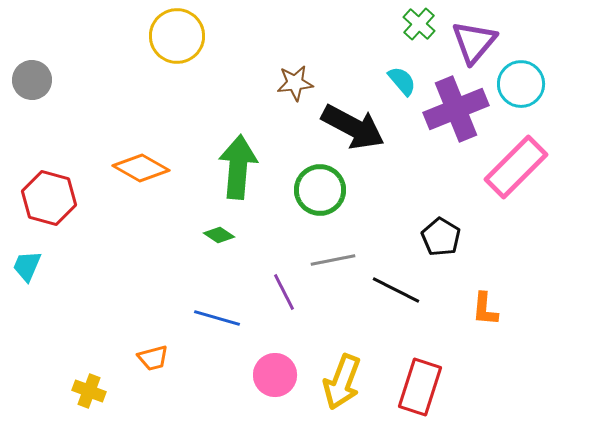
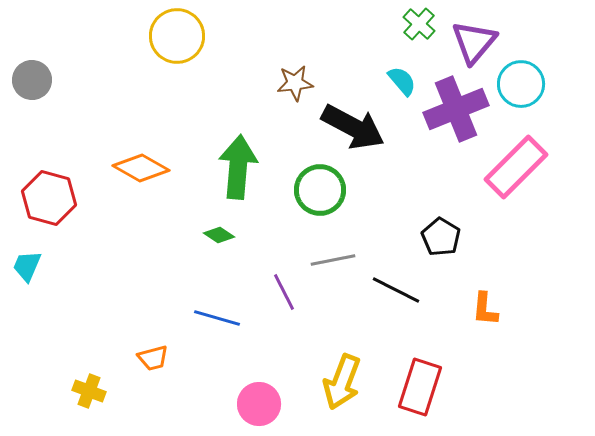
pink circle: moved 16 px left, 29 px down
